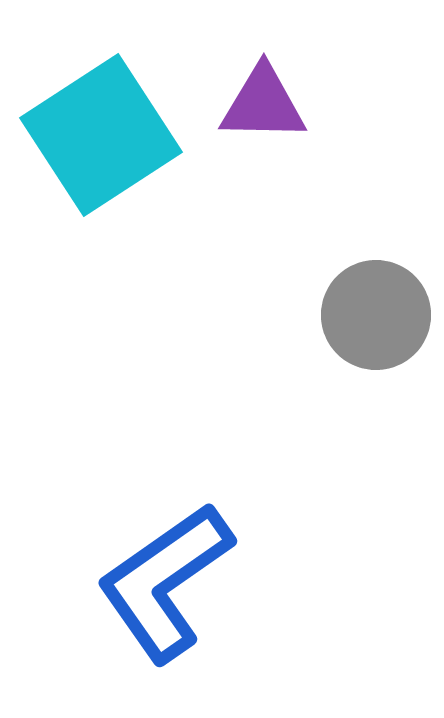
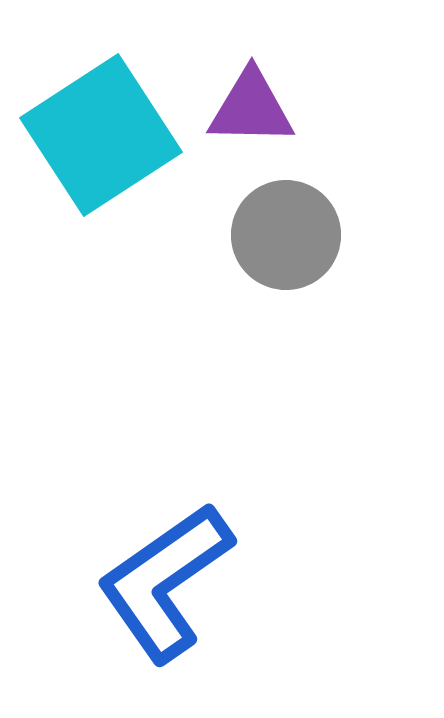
purple triangle: moved 12 px left, 4 px down
gray circle: moved 90 px left, 80 px up
